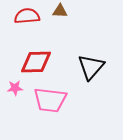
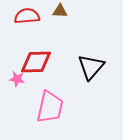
pink star: moved 2 px right, 9 px up; rotated 14 degrees clockwise
pink trapezoid: moved 7 px down; rotated 84 degrees counterclockwise
